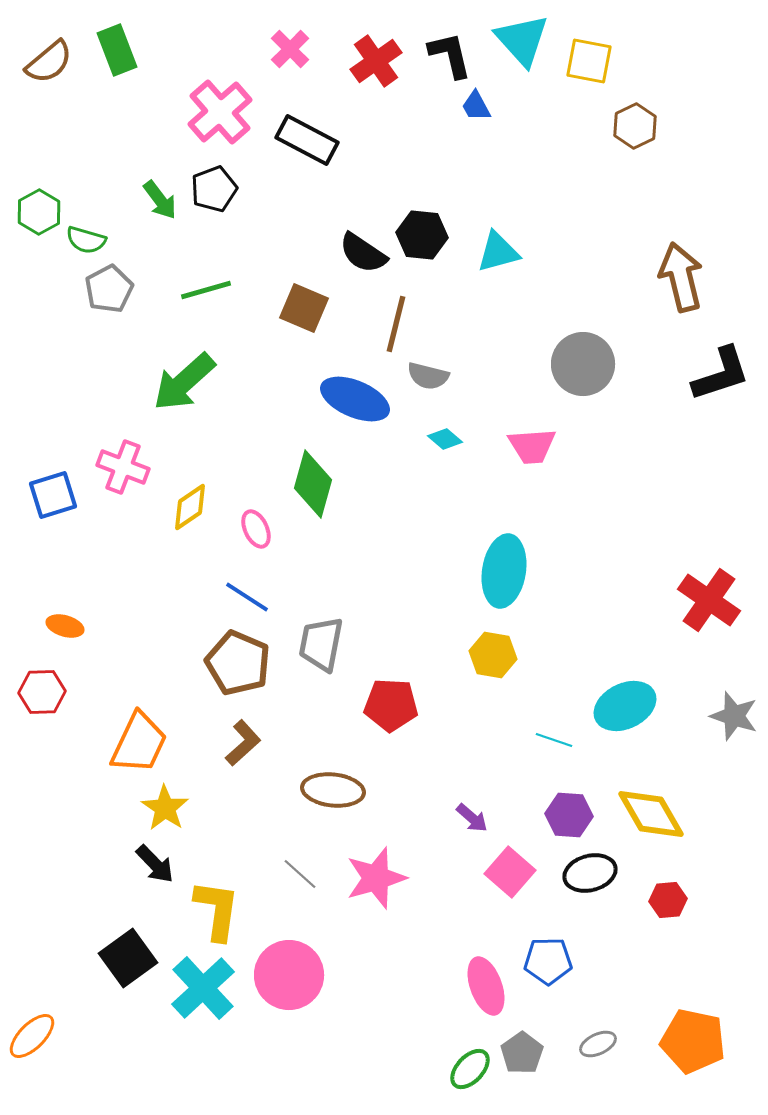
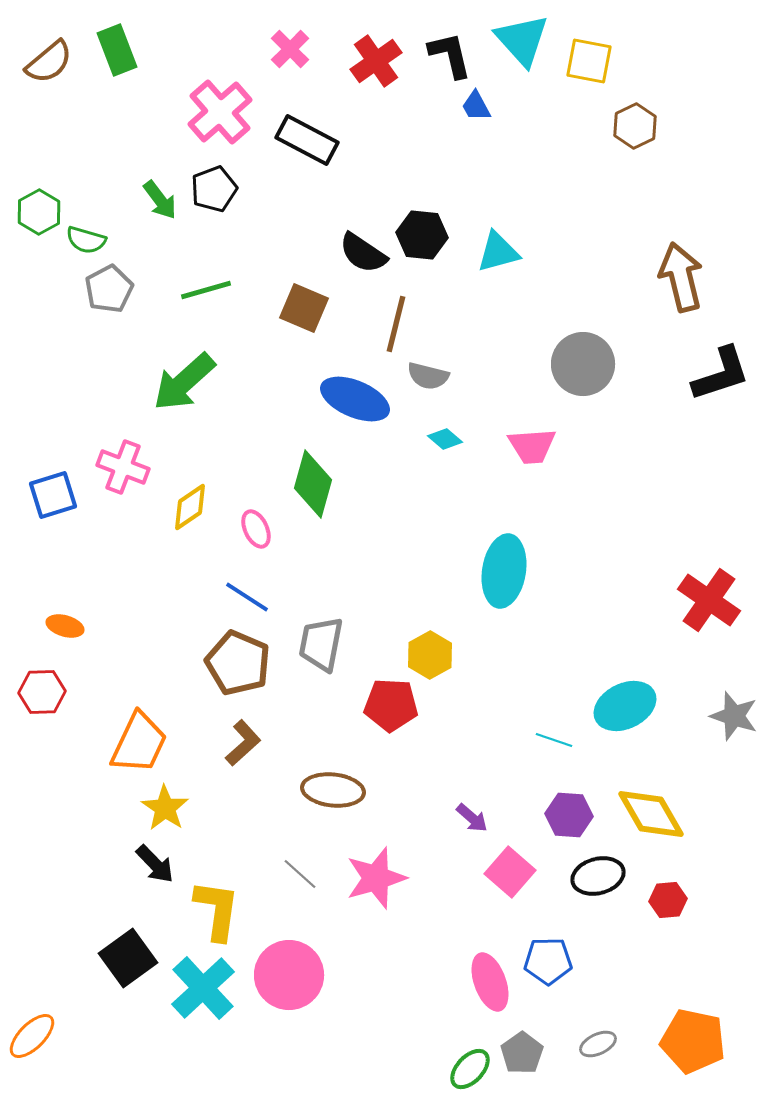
yellow hexagon at (493, 655): moved 63 px left; rotated 21 degrees clockwise
black ellipse at (590, 873): moved 8 px right, 3 px down
pink ellipse at (486, 986): moved 4 px right, 4 px up
